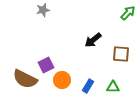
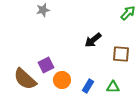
brown semicircle: rotated 15 degrees clockwise
